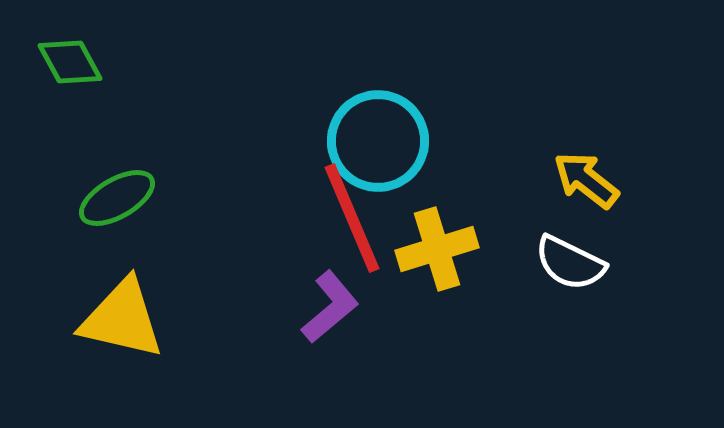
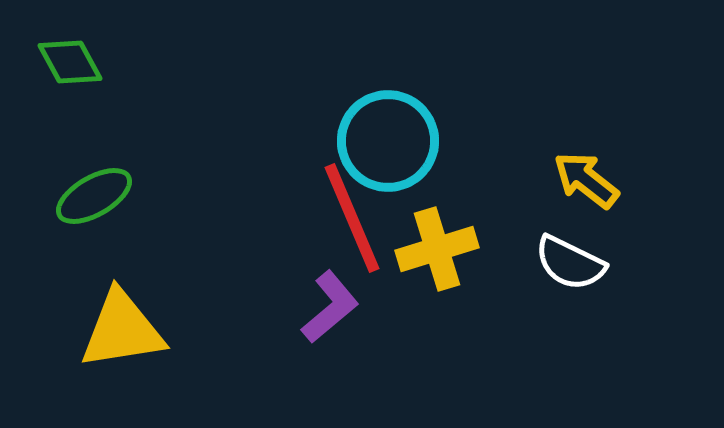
cyan circle: moved 10 px right
green ellipse: moved 23 px left, 2 px up
yellow triangle: moved 11 px down; rotated 22 degrees counterclockwise
